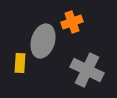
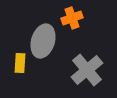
orange cross: moved 4 px up
gray cross: rotated 24 degrees clockwise
